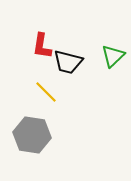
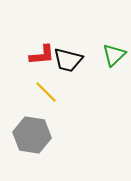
red L-shape: moved 9 px down; rotated 104 degrees counterclockwise
green triangle: moved 1 px right, 1 px up
black trapezoid: moved 2 px up
